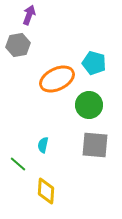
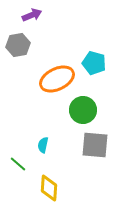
purple arrow: moved 3 px right; rotated 48 degrees clockwise
green circle: moved 6 px left, 5 px down
yellow diamond: moved 3 px right, 3 px up
